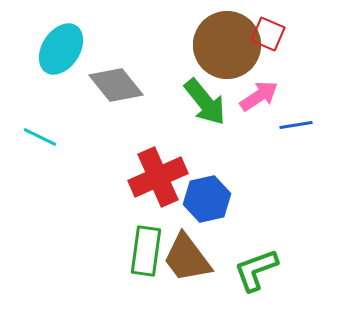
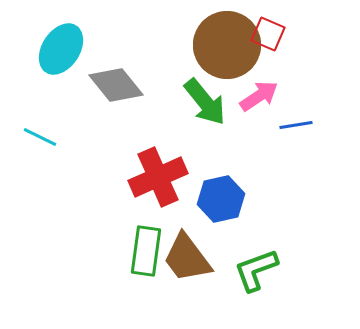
blue hexagon: moved 14 px right
